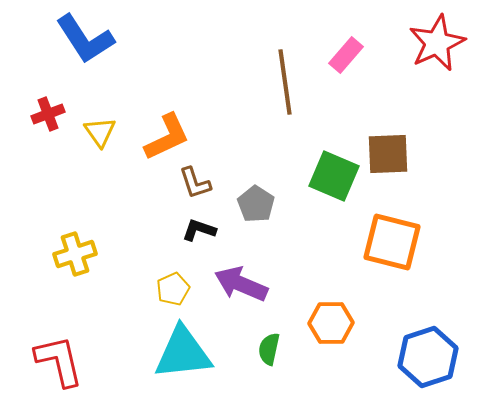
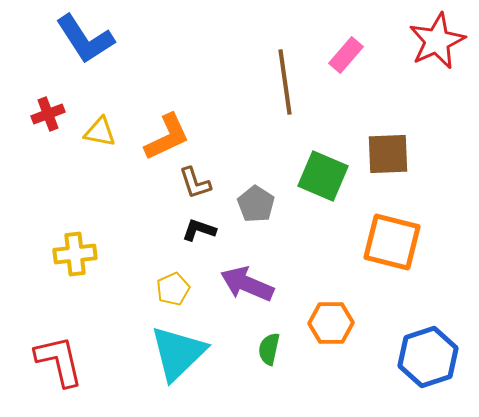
red star: moved 2 px up
yellow triangle: rotated 44 degrees counterclockwise
green square: moved 11 px left
yellow cross: rotated 12 degrees clockwise
purple arrow: moved 6 px right
cyan triangle: moved 5 px left; rotated 38 degrees counterclockwise
